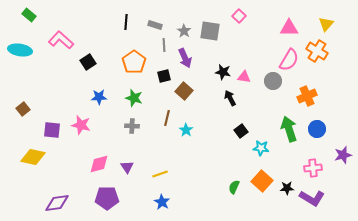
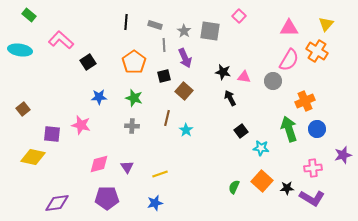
orange cross at (307, 96): moved 2 px left, 5 px down
purple square at (52, 130): moved 4 px down
blue star at (162, 202): moved 7 px left, 1 px down; rotated 28 degrees clockwise
